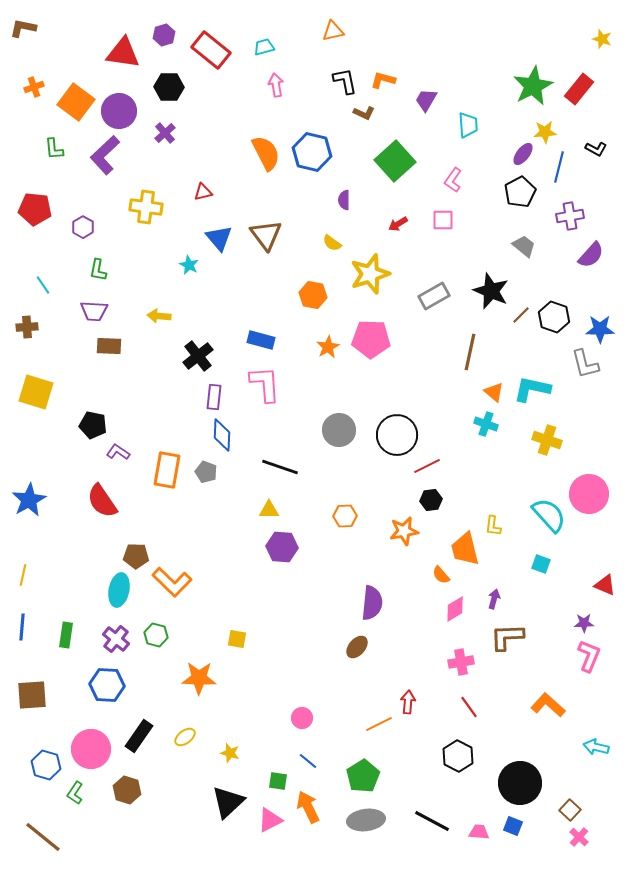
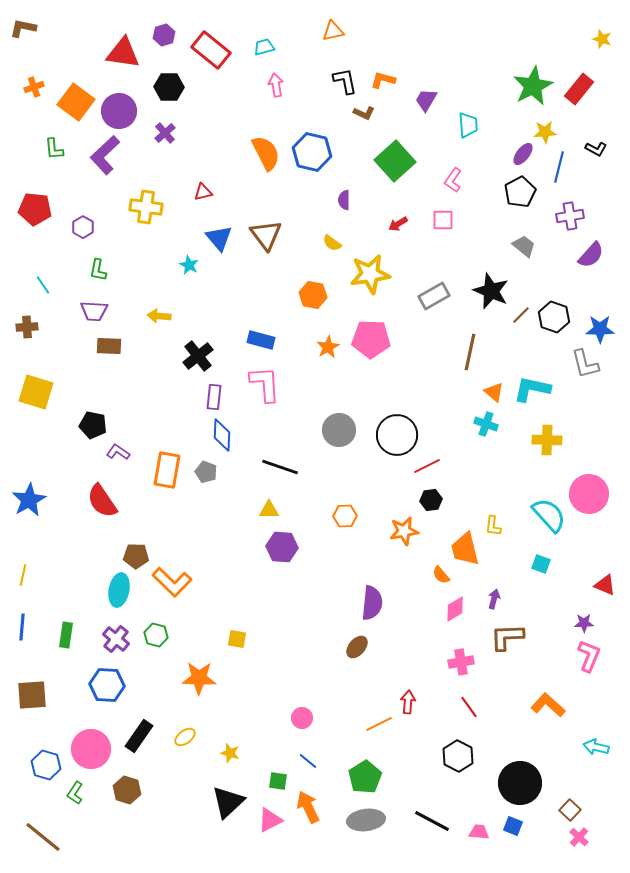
yellow star at (370, 274): rotated 9 degrees clockwise
yellow cross at (547, 440): rotated 16 degrees counterclockwise
green pentagon at (363, 776): moved 2 px right, 1 px down
